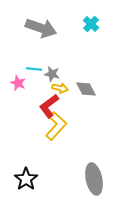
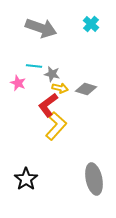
cyan line: moved 3 px up
gray diamond: rotated 45 degrees counterclockwise
red L-shape: moved 1 px left, 1 px up
